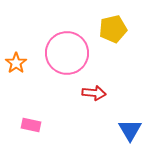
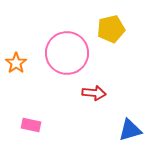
yellow pentagon: moved 2 px left
blue triangle: rotated 45 degrees clockwise
